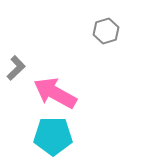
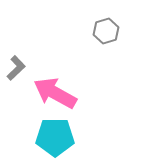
cyan pentagon: moved 2 px right, 1 px down
